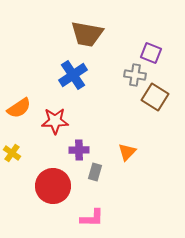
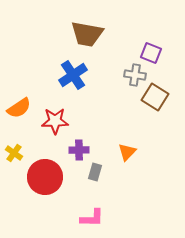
yellow cross: moved 2 px right
red circle: moved 8 px left, 9 px up
